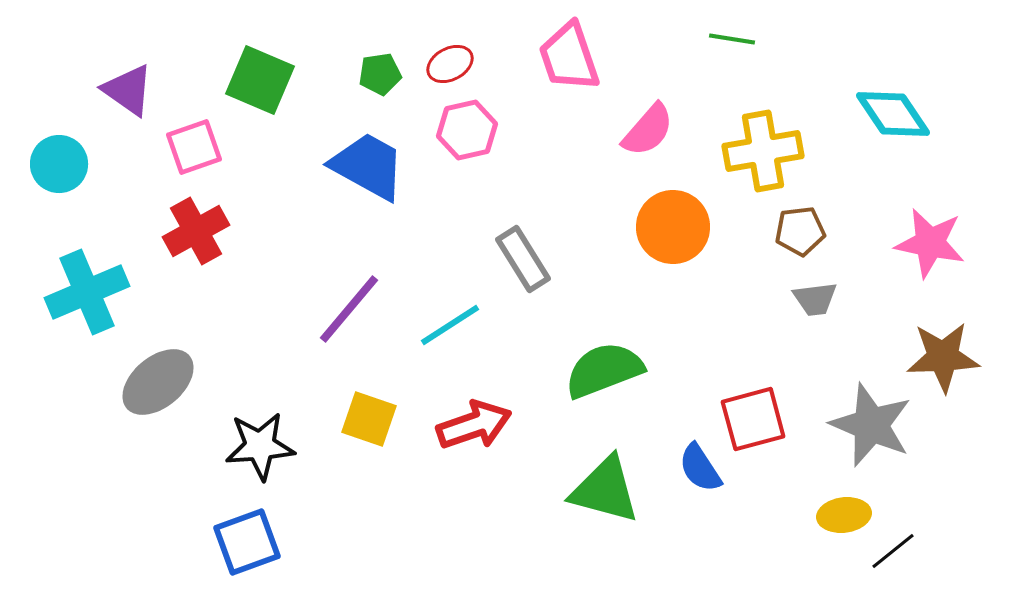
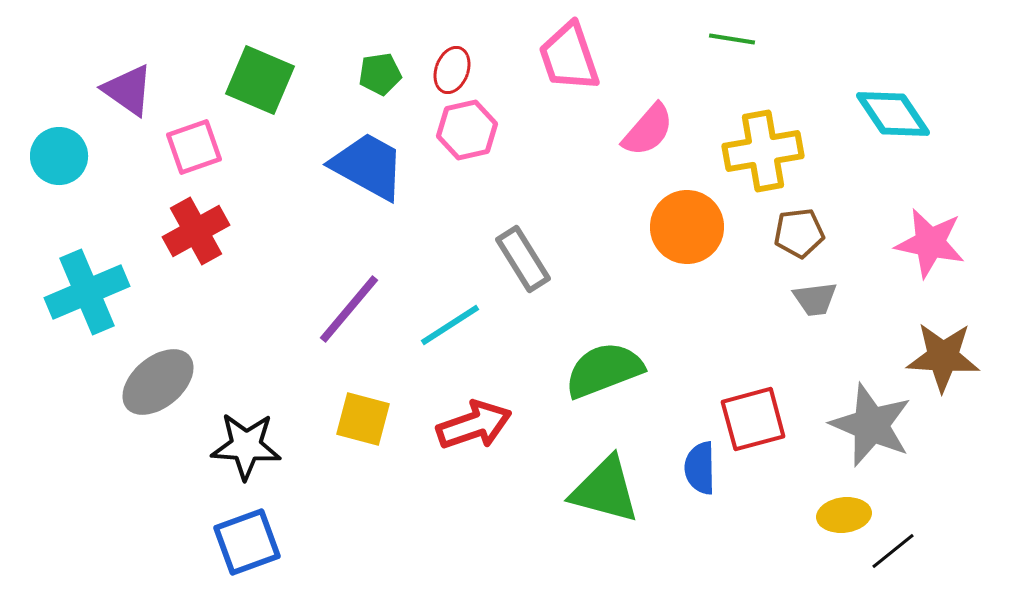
red ellipse: moved 2 px right, 6 px down; rotated 42 degrees counterclockwise
cyan circle: moved 8 px up
orange circle: moved 14 px right
brown pentagon: moved 1 px left, 2 px down
brown star: rotated 6 degrees clockwise
yellow square: moved 6 px left; rotated 4 degrees counterclockwise
black star: moved 14 px left; rotated 8 degrees clockwise
blue semicircle: rotated 32 degrees clockwise
